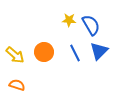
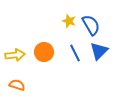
yellow star: moved 1 px down; rotated 16 degrees clockwise
yellow arrow: rotated 48 degrees counterclockwise
